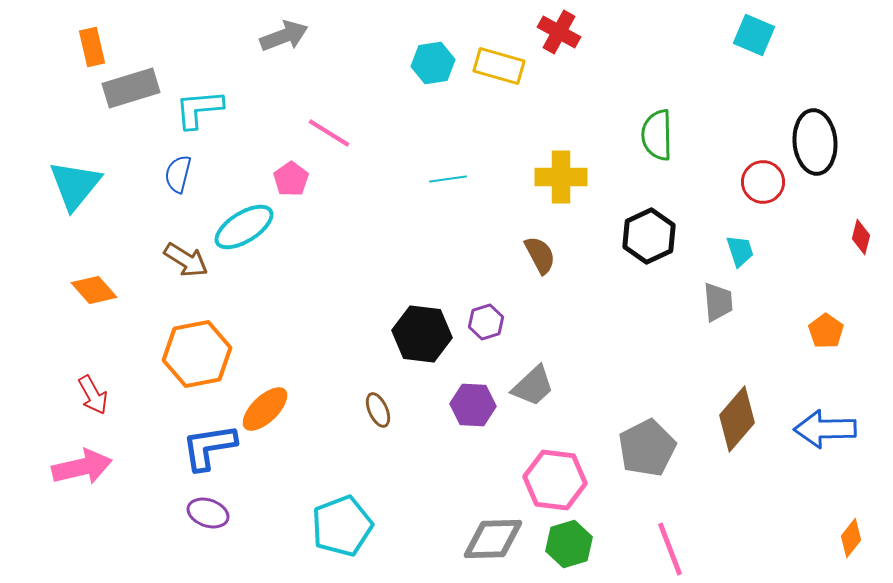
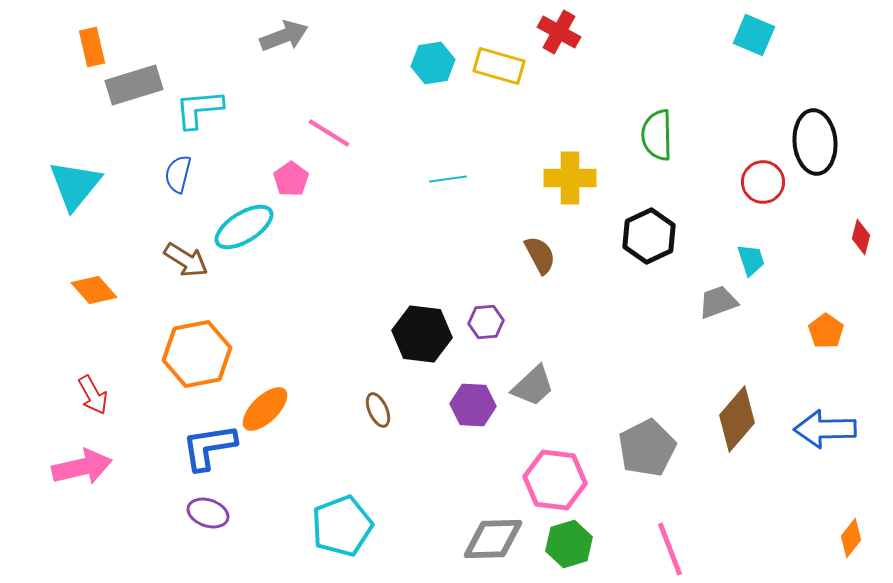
gray rectangle at (131, 88): moved 3 px right, 3 px up
yellow cross at (561, 177): moved 9 px right, 1 px down
cyan trapezoid at (740, 251): moved 11 px right, 9 px down
gray trapezoid at (718, 302): rotated 105 degrees counterclockwise
purple hexagon at (486, 322): rotated 12 degrees clockwise
